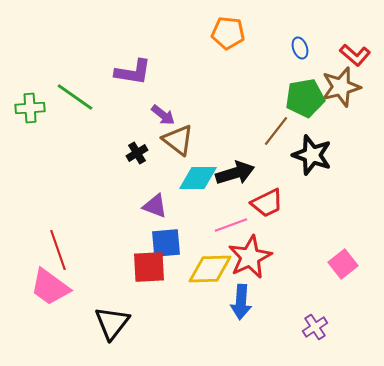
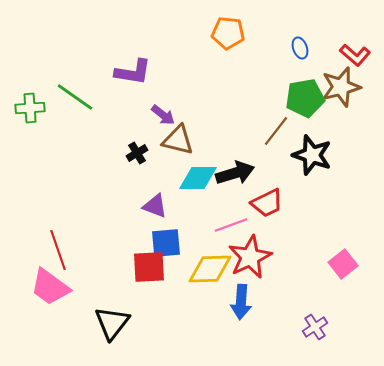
brown triangle: rotated 24 degrees counterclockwise
